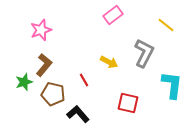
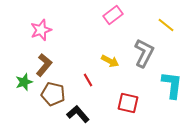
yellow arrow: moved 1 px right, 1 px up
red line: moved 4 px right
